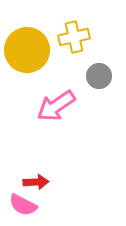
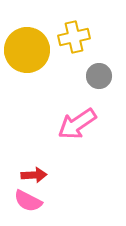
pink arrow: moved 21 px right, 18 px down
red arrow: moved 2 px left, 7 px up
pink semicircle: moved 5 px right, 4 px up
